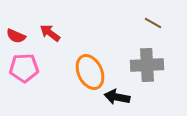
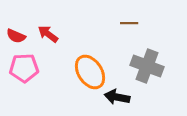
brown line: moved 24 px left; rotated 30 degrees counterclockwise
red arrow: moved 2 px left, 1 px down
gray cross: moved 1 px down; rotated 24 degrees clockwise
orange ellipse: rotated 8 degrees counterclockwise
